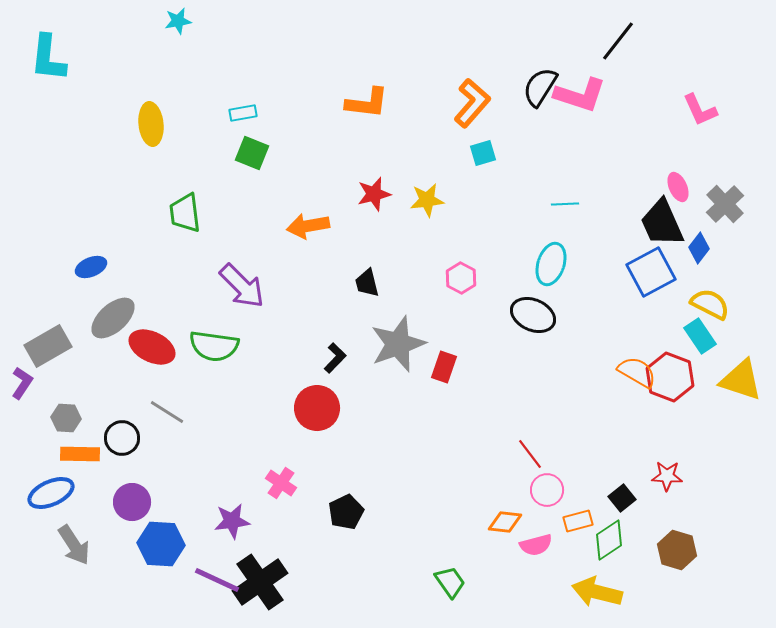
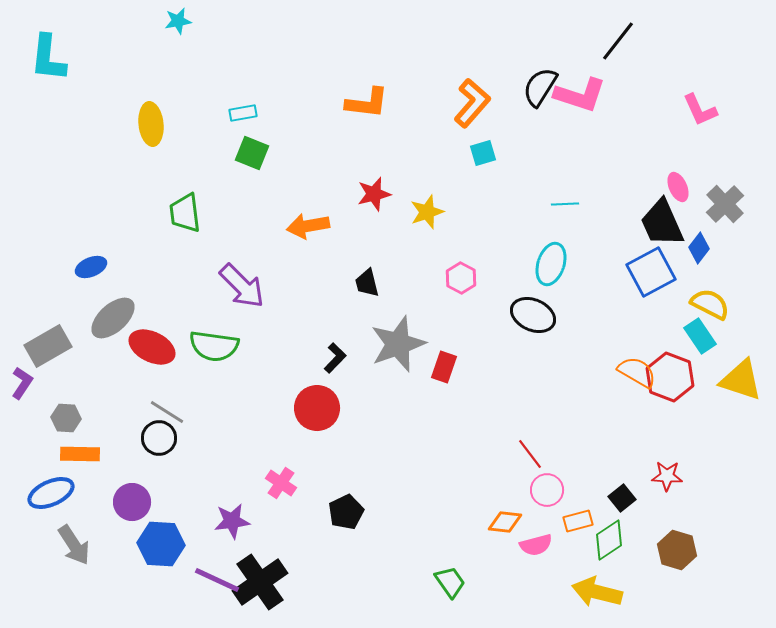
yellow star at (427, 200): moved 12 px down; rotated 12 degrees counterclockwise
black circle at (122, 438): moved 37 px right
